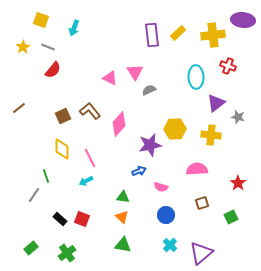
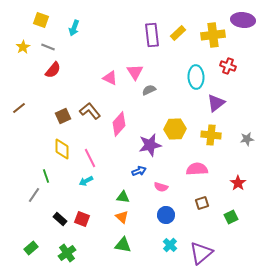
gray star at (238, 117): moved 9 px right, 22 px down; rotated 24 degrees counterclockwise
